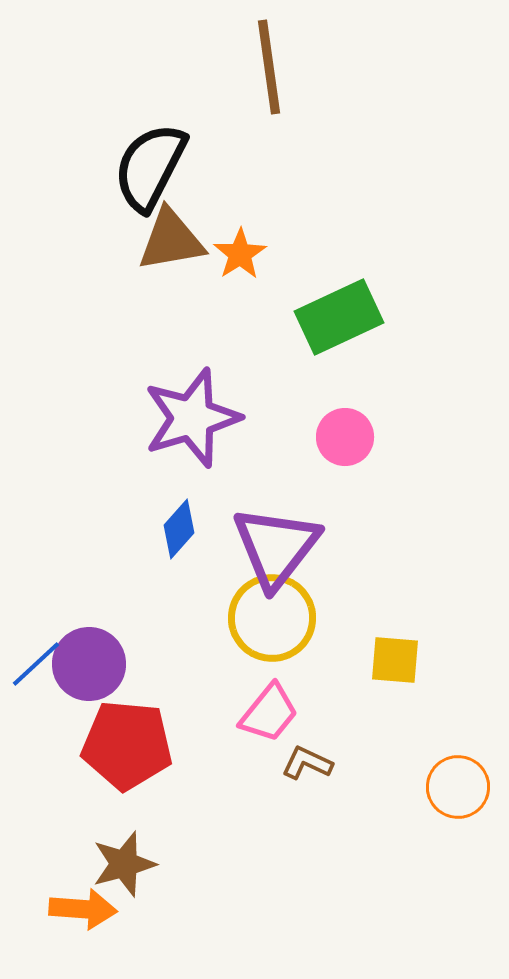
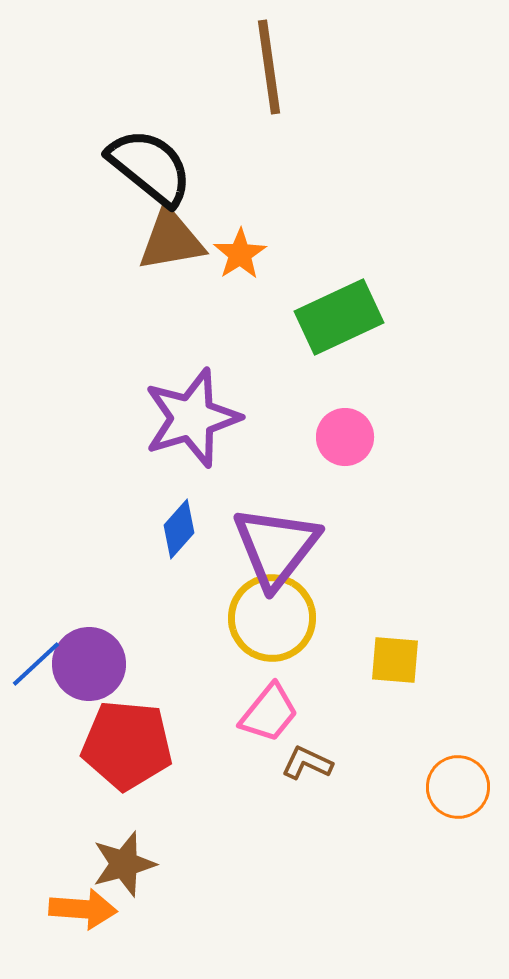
black semicircle: rotated 102 degrees clockwise
